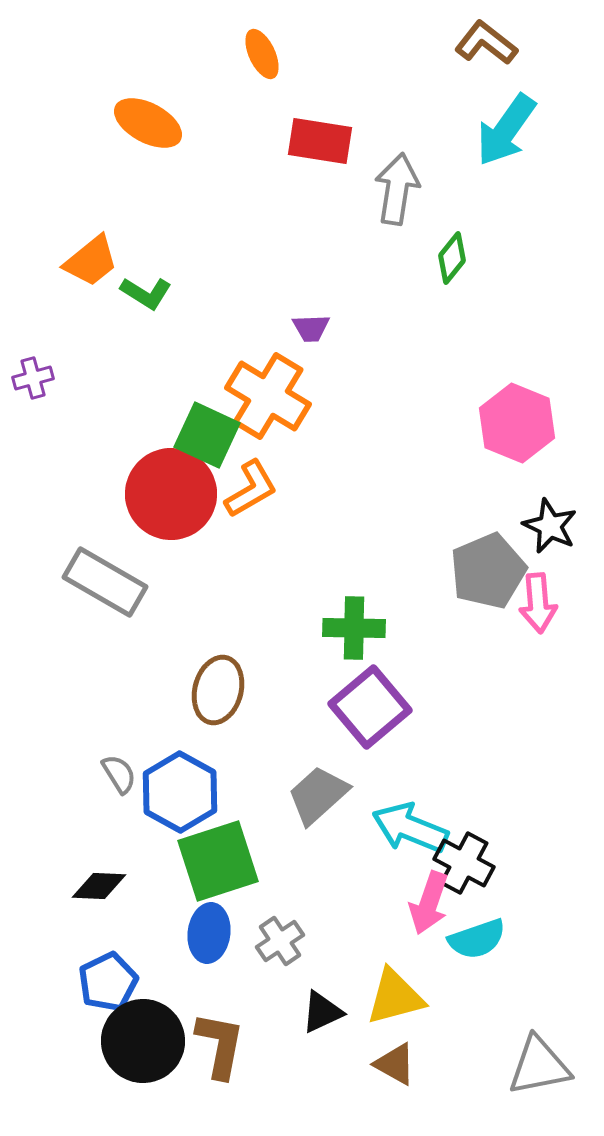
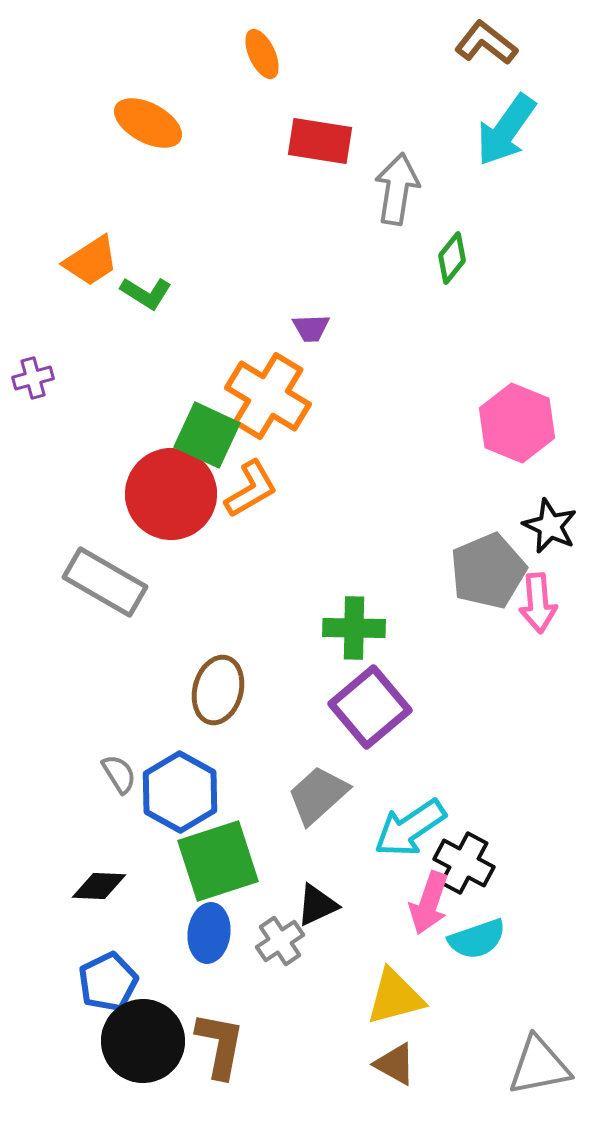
orange trapezoid at (91, 261): rotated 6 degrees clockwise
cyan arrow at (410, 828): rotated 56 degrees counterclockwise
black triangle at (322, 1012): moved 5 px left, 107 px up
